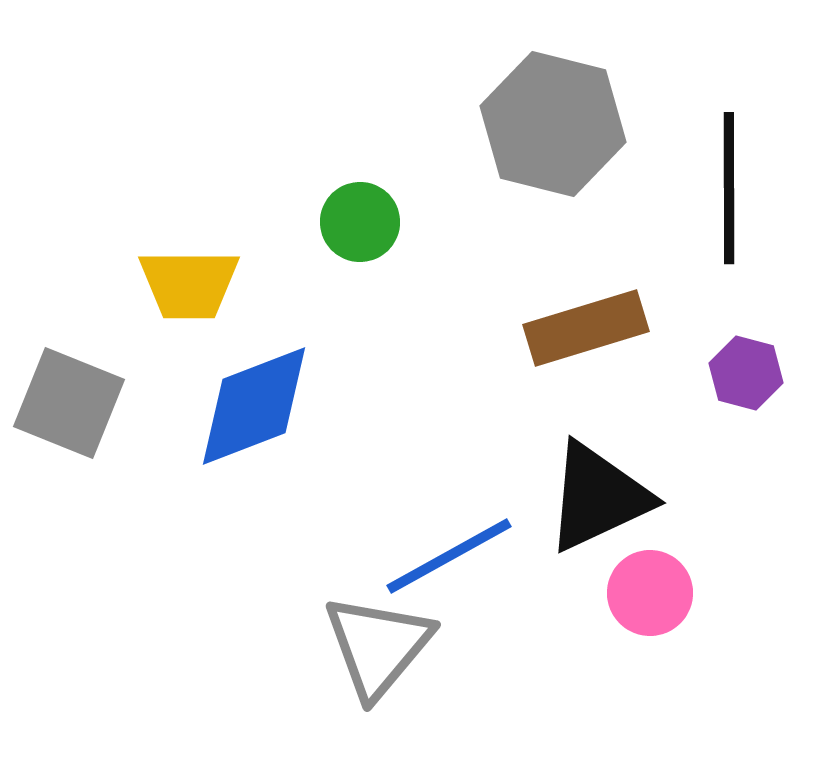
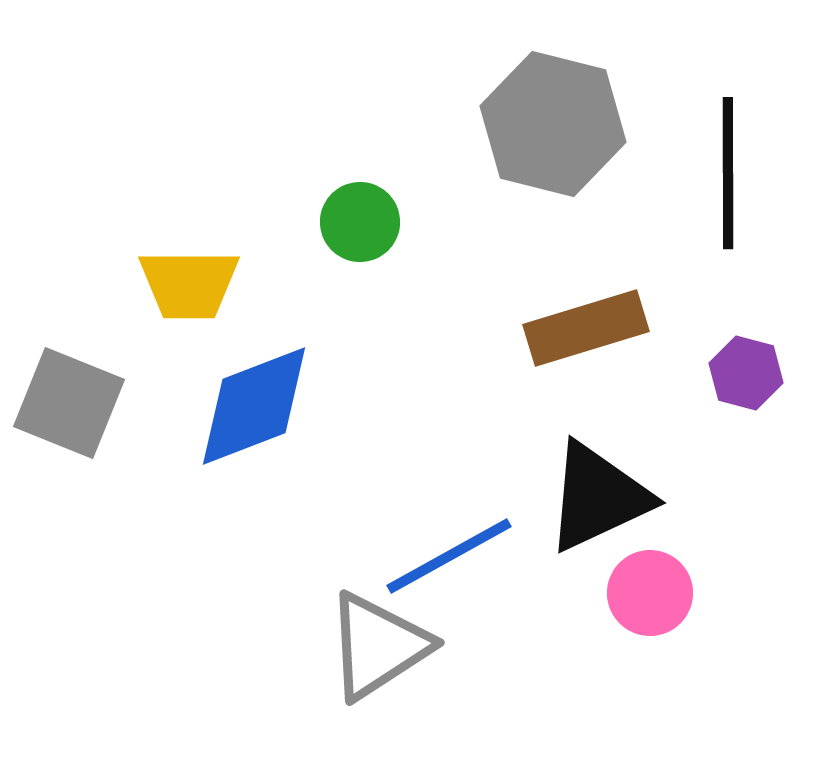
black line: moved 1 px left, 15 px up
gray triangle: rotated 17 degrees clockwise
